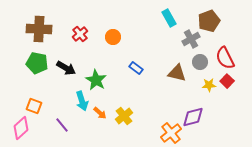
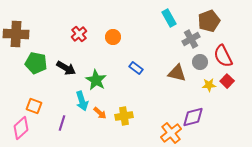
brown cross: moved 23 px left, 5 px down
red cross: moved 1 px left
red semicircle: moved 2 px left, 2 px up
green pentagon: moved 1 px left
yellow cross: rotated 30 degrees clockwise
purple line: moved 2 px up; rotated 56 degrees clockwise
